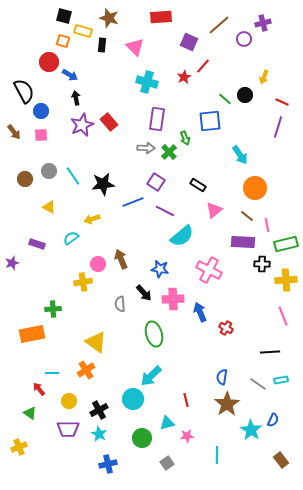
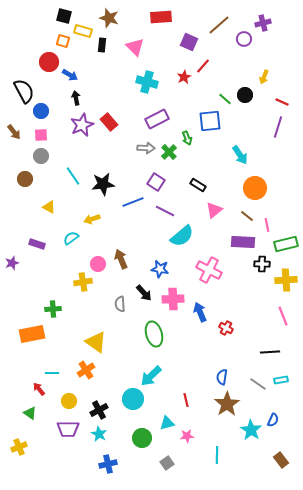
purple rectangle at (157, 119): rotated 55 degrees clockwise
green arrow at (185, 138): moved 2 px right
gray circle at (49, 171): moved 8 px left, 15 px up
